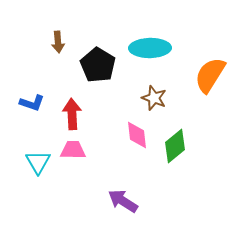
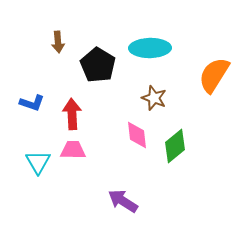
orange semicircle: moved 4 px right
